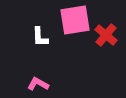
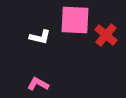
pink square: rotated 12 degrees clockwise
white L-shape: rotated 75 degrees counterclockwise
